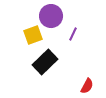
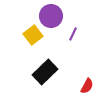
yellow square: rotated 18 degrees counterclockwise
black rectangle: moved 10 px down
